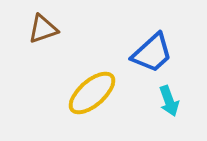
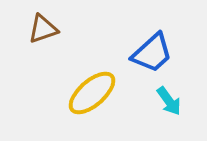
cyan arrow: rotated 16 degrees counterclockwise
